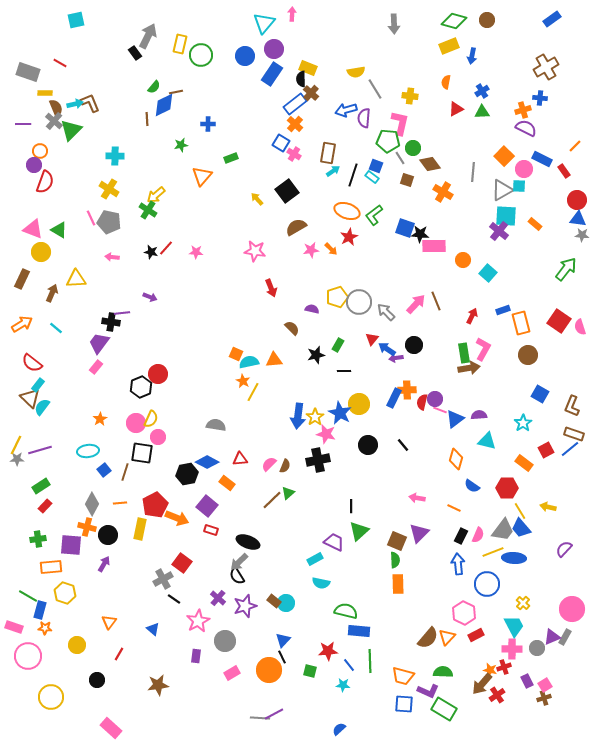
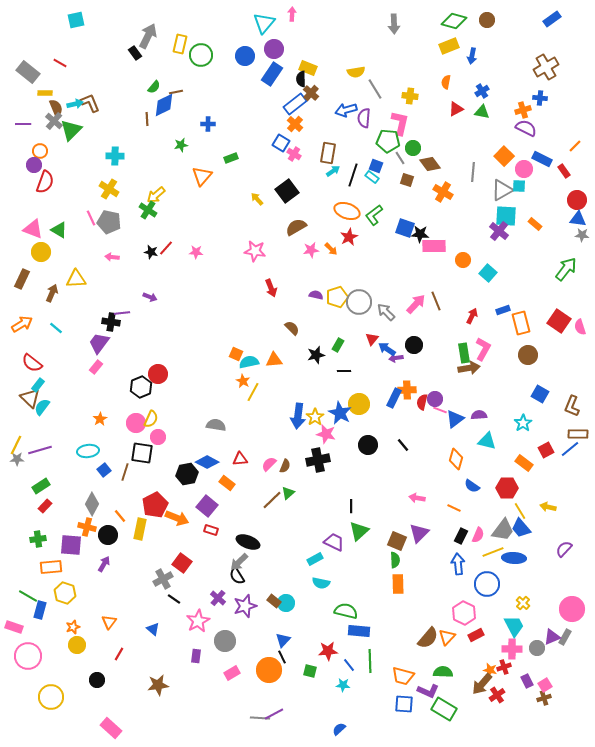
gray rectangle at (28, 72): rotated 20 degrees clockwise
green triangle at (482, 112): rotated 14 degrees clockwise
purple semicircle at (312, 309): moved 4 px right, 14 px up
brown rectangle at (574, 434): moved 4 px right; rotated 18 degrees counterclockwise
orange line at (120, 503): moved 13 px down; rotated 56 degrees clockwise
orange star at (45, 628): moved 28 px right, 1 px up; rotated 24 degrees counterclockwise
